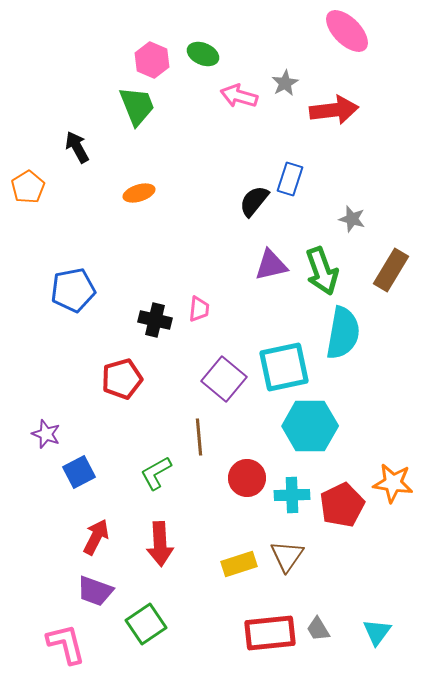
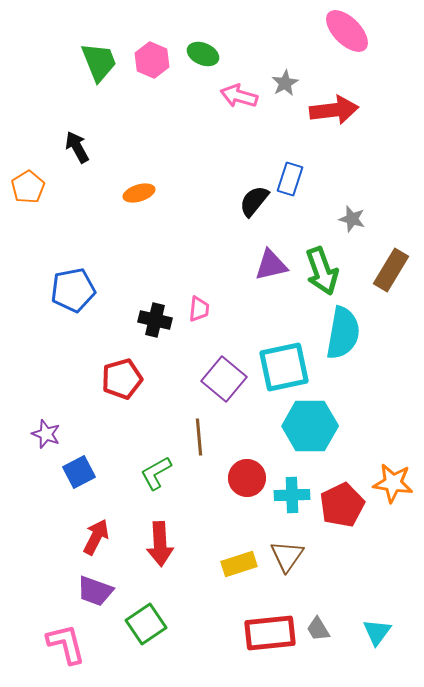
green trapezoid at (137, 106): moved 38 px left, 44 px up
